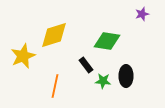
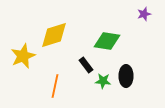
purple star: moved 2 px right
